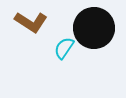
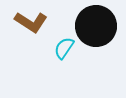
black circle: moved 2 px right, 2 px up
